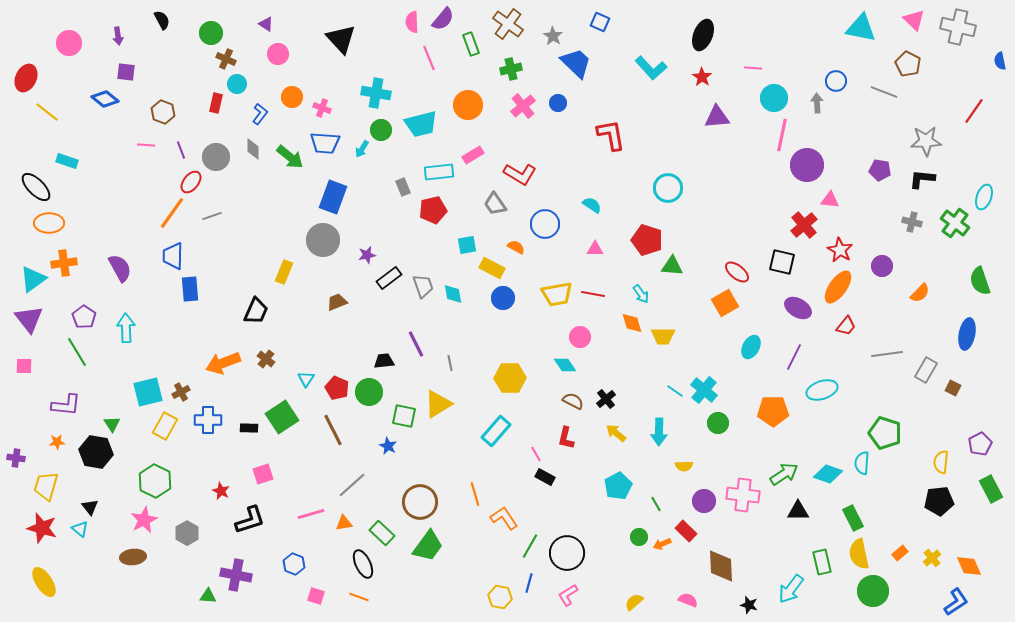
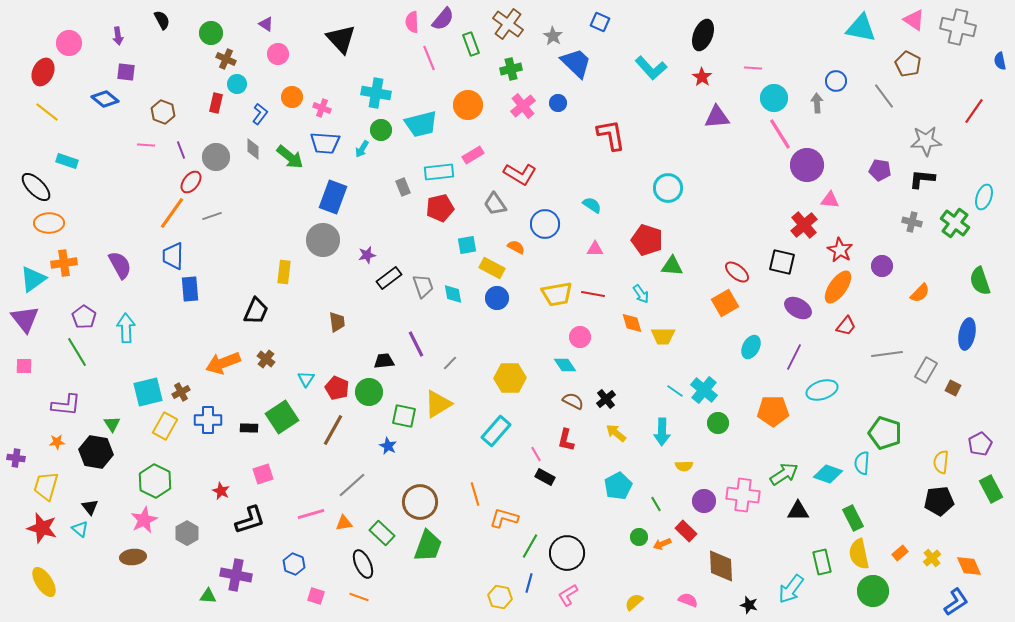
pink triangle at (914, 20): rotated 10 degrees counterclockwise
red ellipse at (26, 78): moved 17 px right, 6 px up
gray line at (884, 92): moved 4 px down; rotated 32 degrees clockwise
pink line at (782, 135): moved 2 px left, 1 px up; rotated 44 degrees counterclockwise
red pentagon at (433, 210): moved 7 px right, 2 px up
purple semicircle at (120, 268): moved 3 px up
yellow rectangle at (284, 272): rotated 15 degrees counterclockwise
blue circle at (503, 298): moved 6 px left
brown trapezoid at (337, 302): moved 20 px down; rotated 105 degrees clockwise
purple triangle at (29, 319): moved 4 px left
gray line at (450, 363): rotated 56 degrees clockwise
brown line at (333, 430): rotated 56 degrees clockwise
cyan arrow at (659, 432): moved 3 px right
red L-shape at (566, 438): moved 2 px down
orange L-shape at (504, 518): rotated 40 degrees counterclockwise
green trapezoid at (428, 546): rotated 16 degrees counterclockwise
